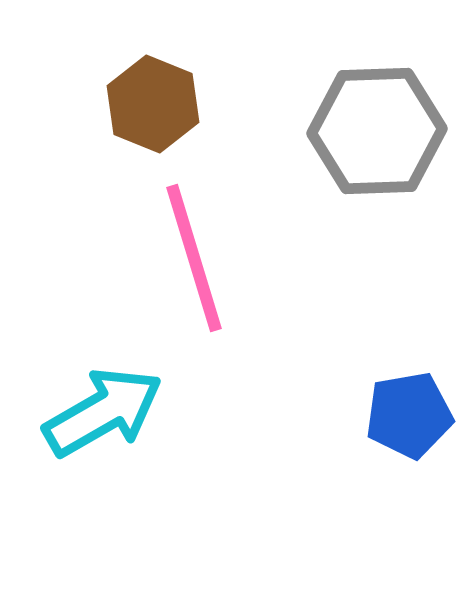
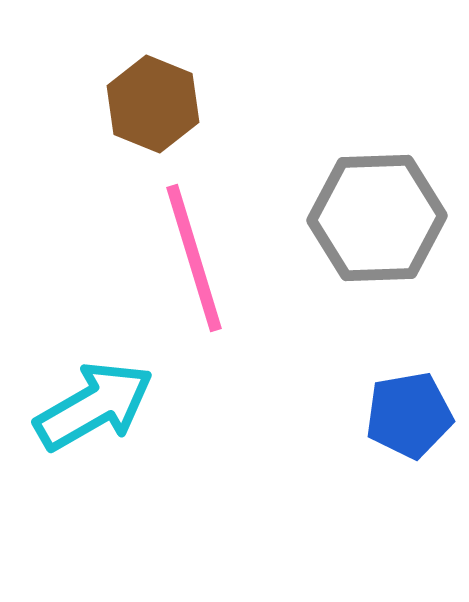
gray hexagon: moved 87 px down
cyan arrow: moved 9 px left, 6 px up
